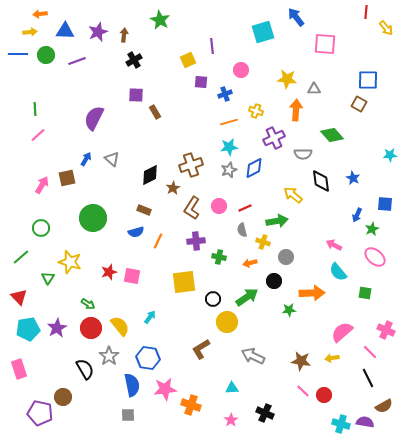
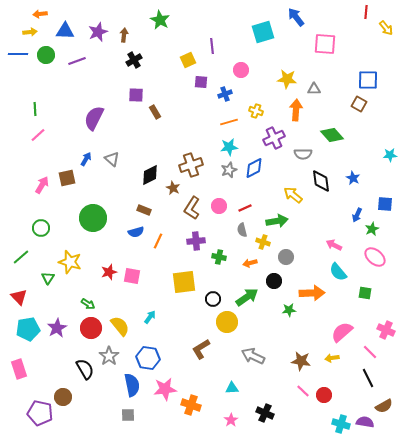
brown star at (173, 188): rotated 16 degrees counterclockwise
